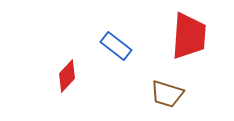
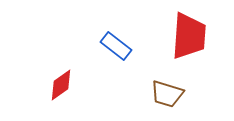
red diamond: moved 6 px left, 9 px down; rotated 12 degrees clockwise
